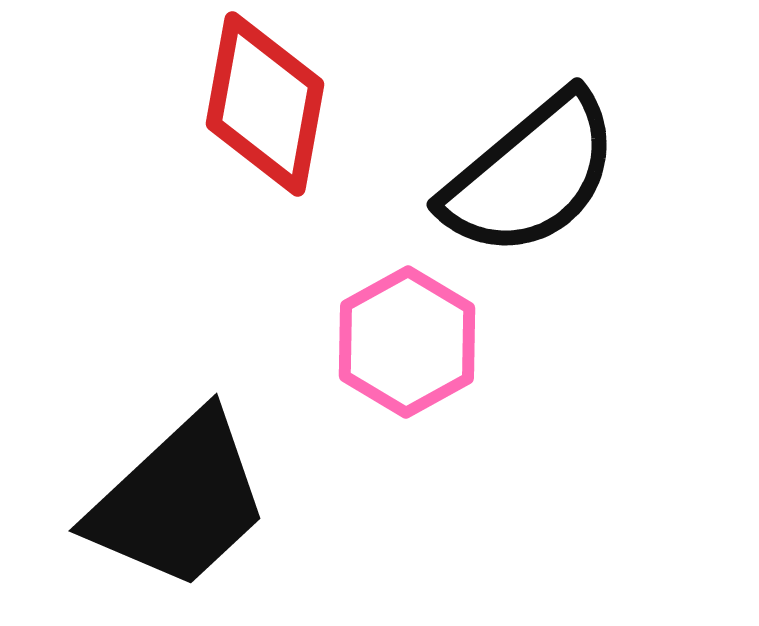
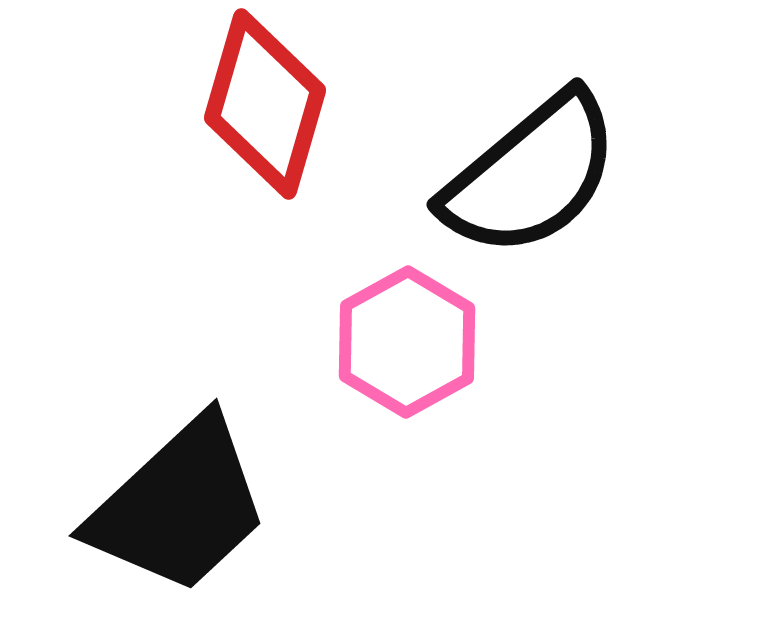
red diamond: rotated 6 degrees clockwise
black trapezoid: moved 5 px down
